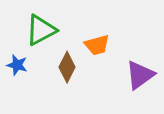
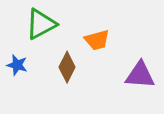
green triangle: moved 6 px up
orange trapezoid: moved 5 px up
purple triangle: rotated 40 degrees clockwise
